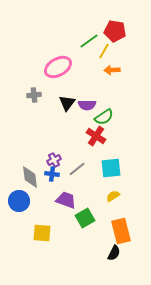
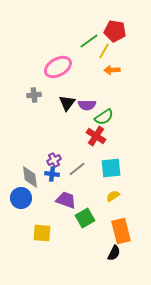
blue circle: moved 2 px right, 3 px up
